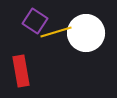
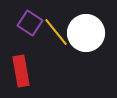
purple square: moved 5 px left, 2 px down
yellow line: rotated 68 degrees clockwise
